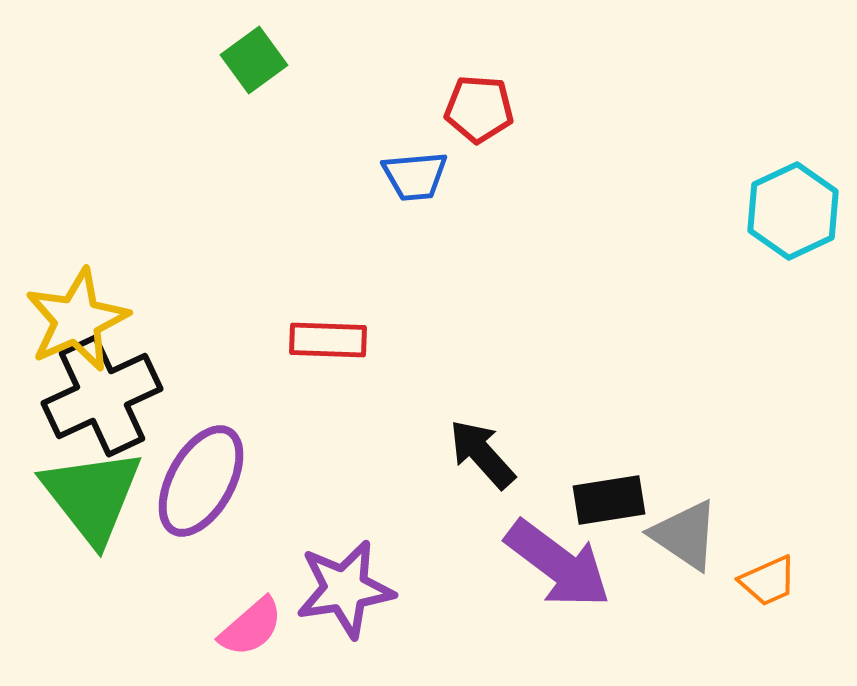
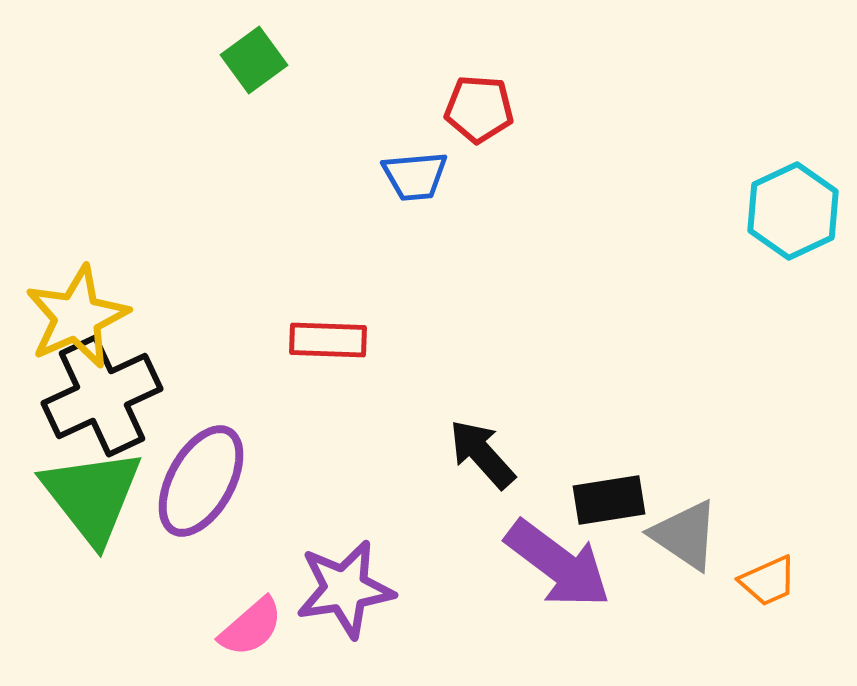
yellow star: moved 3 px up
